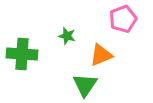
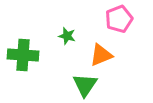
pink pentagon: moved 4 px left
green cross: moved 1 px right, 1 px down
